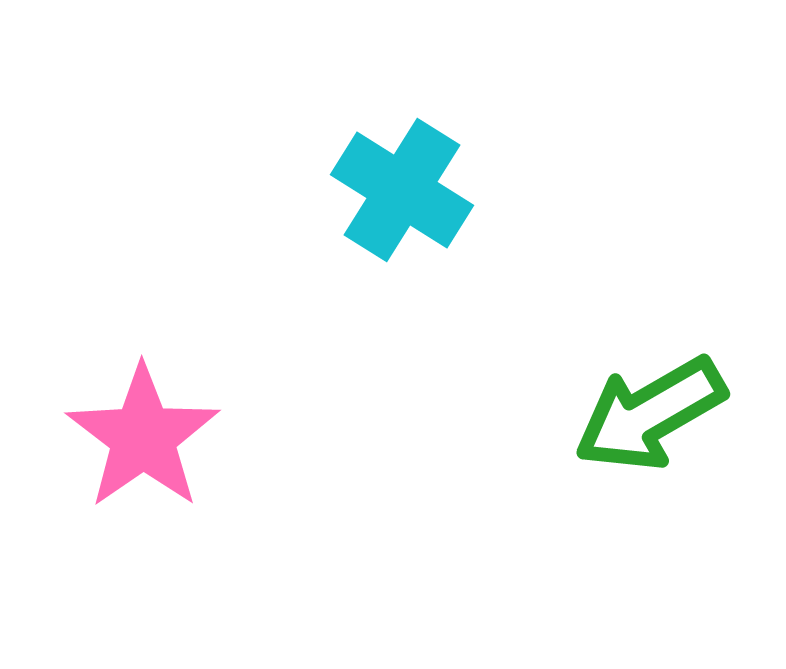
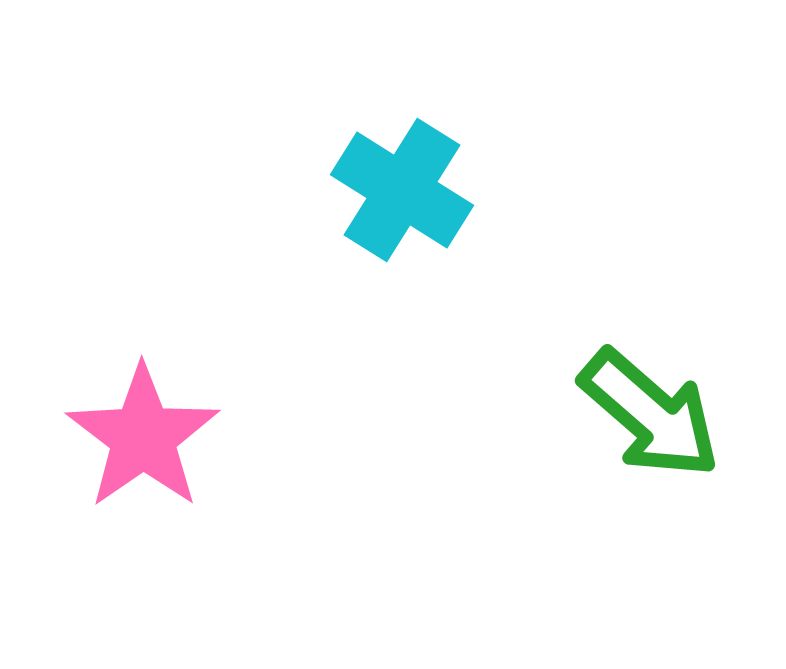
green arrow: rotated 109 degrees counterclockwise
